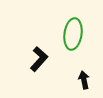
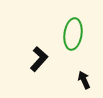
black arrow: rotated 12 degrees counterclockwise
